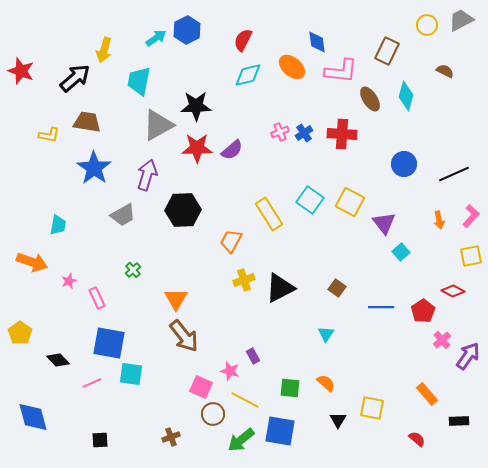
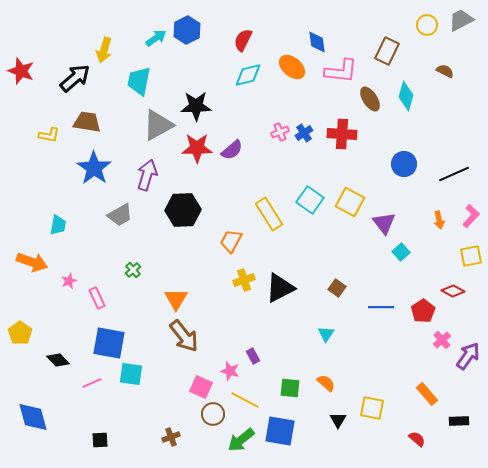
gray trapezoid at (123, 215): moved 3 px left
